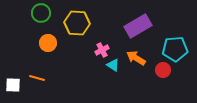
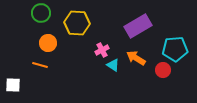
orange line: moved 3 px right, 13 px up
